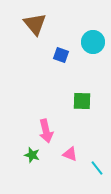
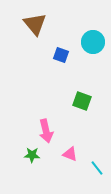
green square: rotated 18 degrees clockwise
green star: rotated 14 degrees counterclockwise
